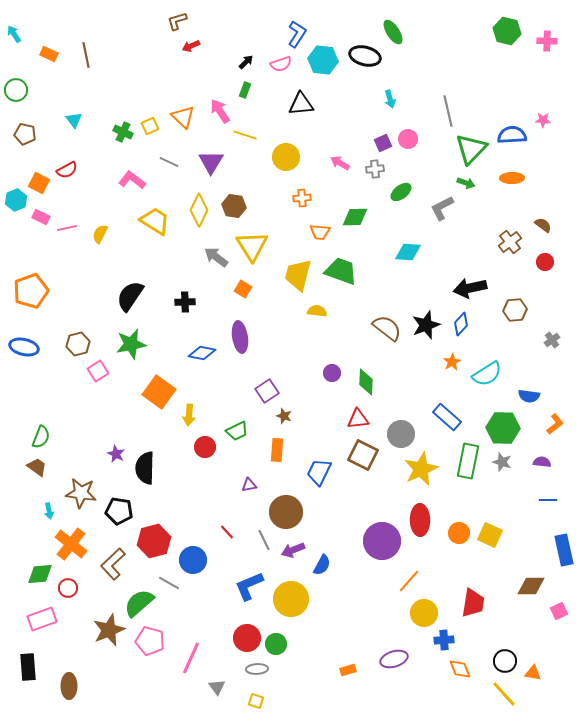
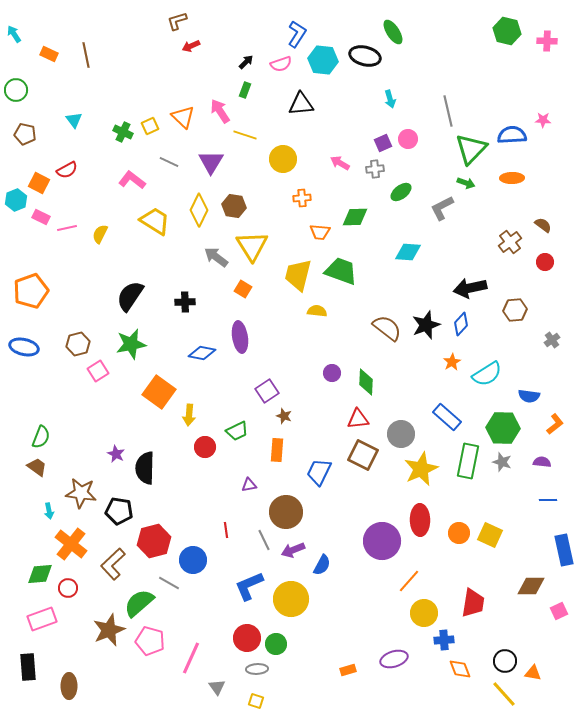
yellow circle at (286, 157): moved 3 px left, 2 px down
red line at (227, 532): moved 1 px left, 2 px up; rotated 35 degrees clockwise
